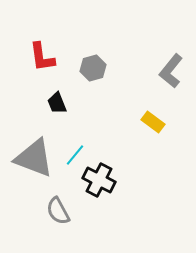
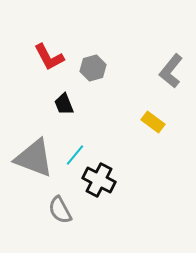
red L-shape: moved 7 px right; rotated 20 degrees counterclockwise
black trapezoid: moved 7 px right, 1 px down
gray semicircle: moved 2 px right, 1 px up
